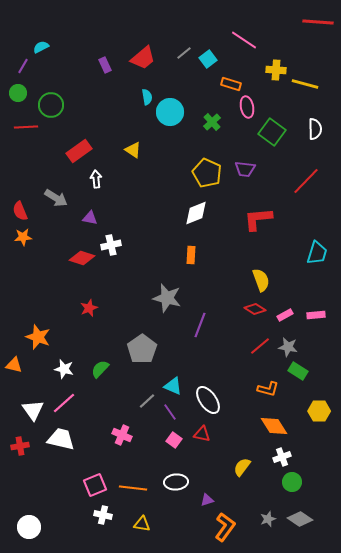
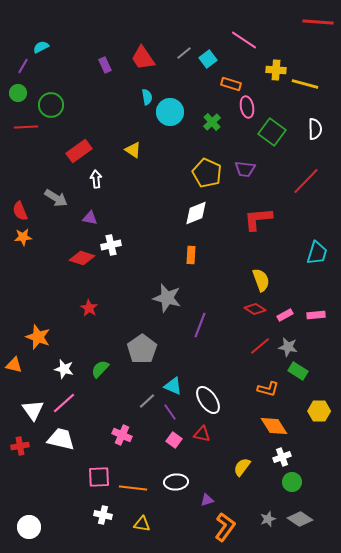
red trapezoid at (143, 58): rotated 96 degrees clockwise
red star at (89, 308): rotated 18 degrees counterclockwise
pink square at (95, 485): moved 4 px right, 8 px up; rotated 20 degrees clockwise
